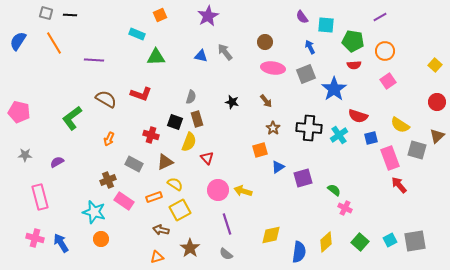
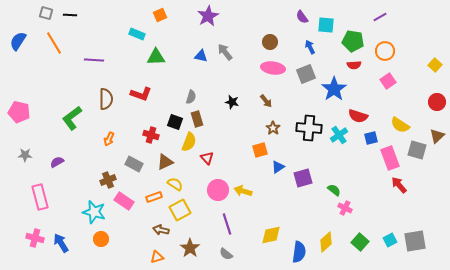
brown circle at (265, 42): moved 5 px right
brown semicircle at (106, 99): rotated 60 degrees clockwise
